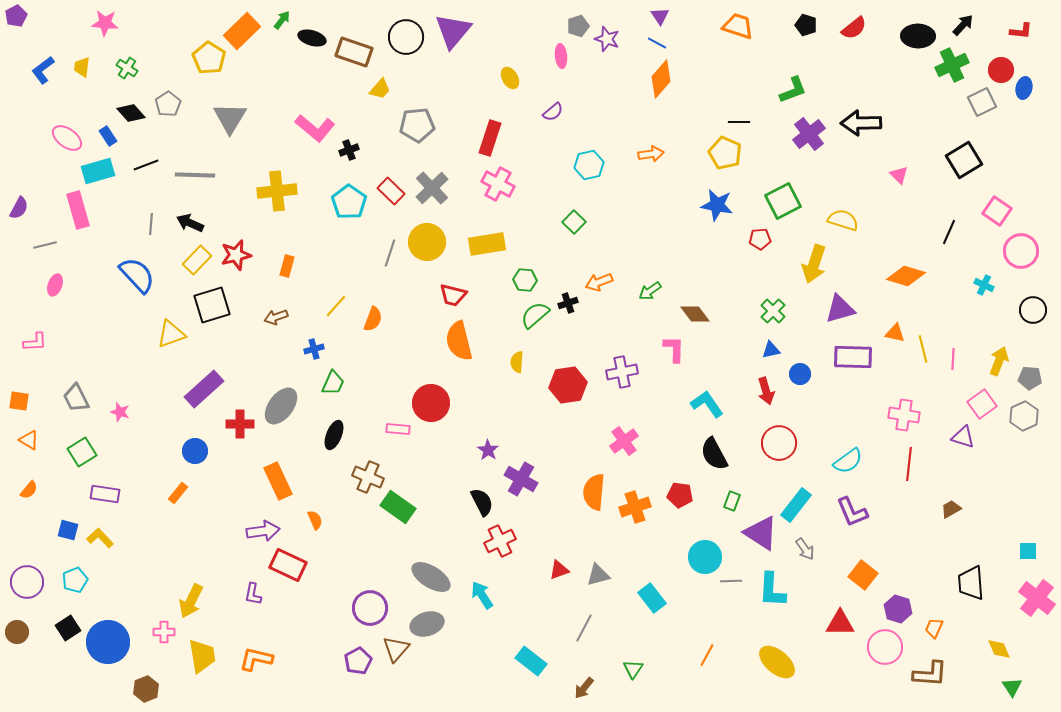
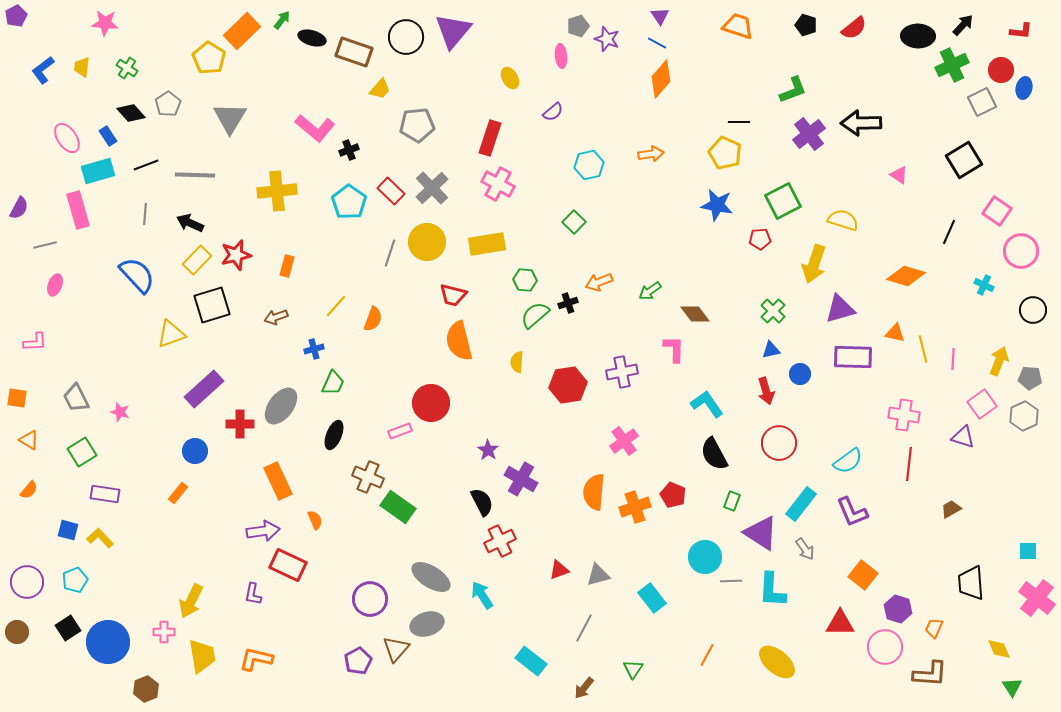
pink ellipse at (67, 138): rotated 20 degrees clockwise
pink triangle at (899, 175): rotated 12 degrees counterclockwise
gray line at (151, 224): moved 6 px left, 10 px up
orange square at (19, 401): moved 2 px left, 3 px up
pink rectangle at (398, 429): moved 2 px right, 2 px down; rotated 25 degrees counterclockwise
red pentagon at (680, 495): moved 7 px left; rotated 15 degrees clockwise
cyan rectangle at (796, 505): moved 5 px right, 1 px up
purple circle at (370, 608): moved 9 px up
